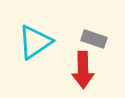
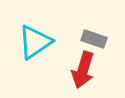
red arrow: rotated 18 degrees clockwise
